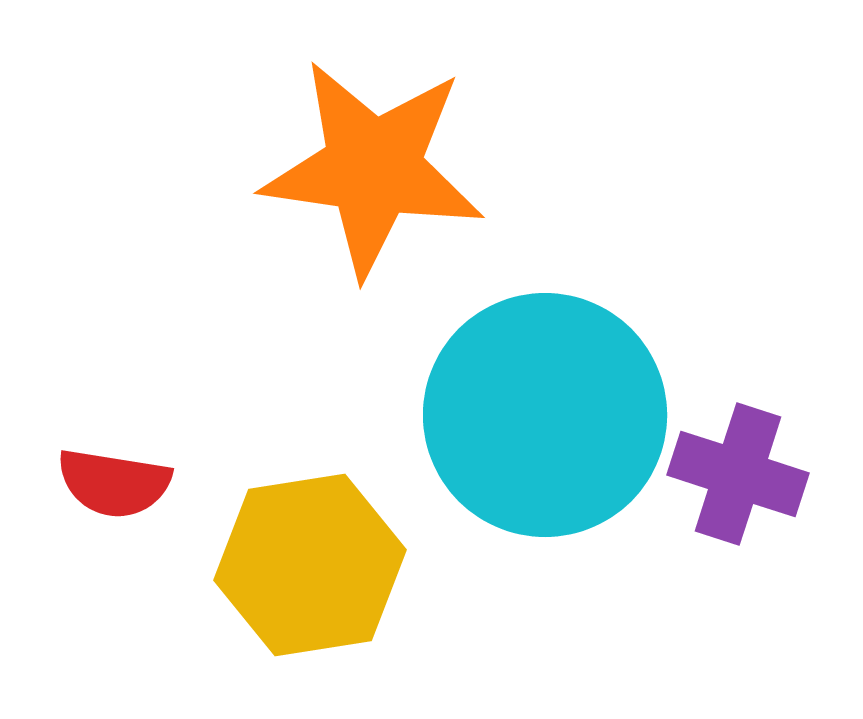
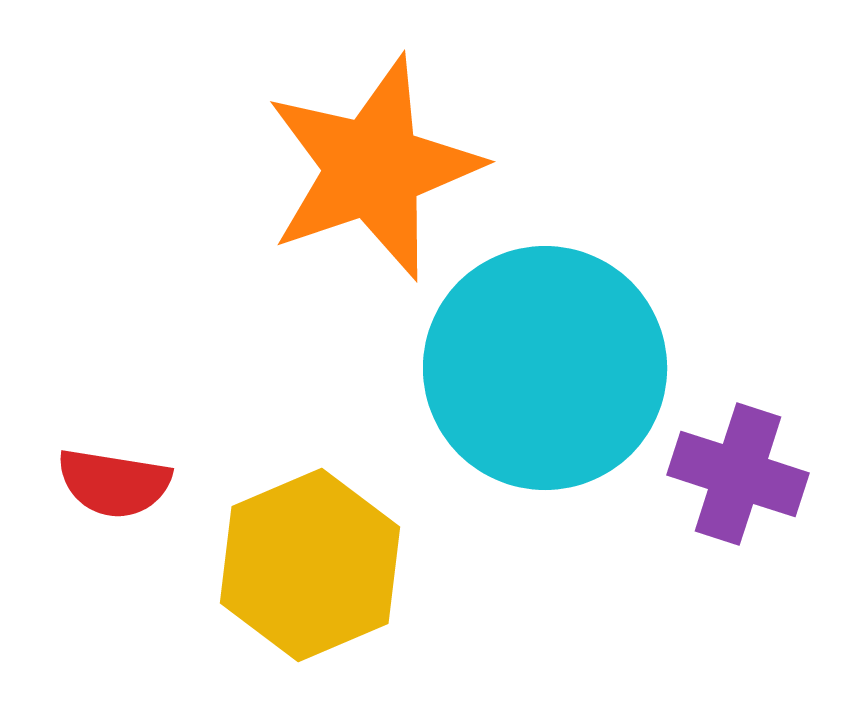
orange star: rotated 27 degrees counterclockwise
cyan circle: moved 47 px up
yellow hexagon: rotated 14 degrees counterclockwise
